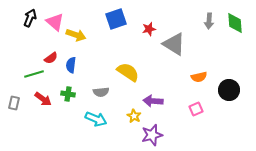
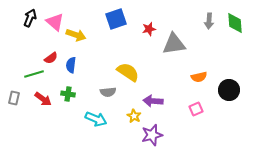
gray triangle: rotated 40 degrees counterclockwise
gray semicircle: moved 7 px right
gray rectangle: moved 5 px up
